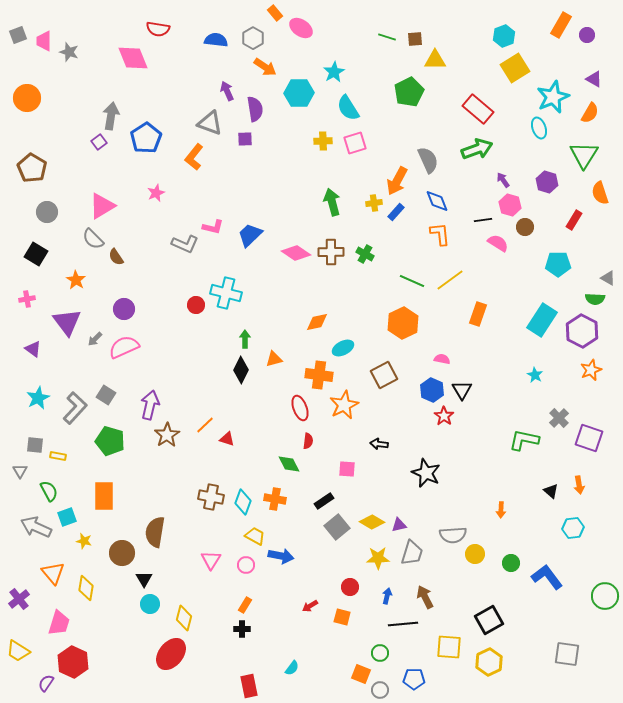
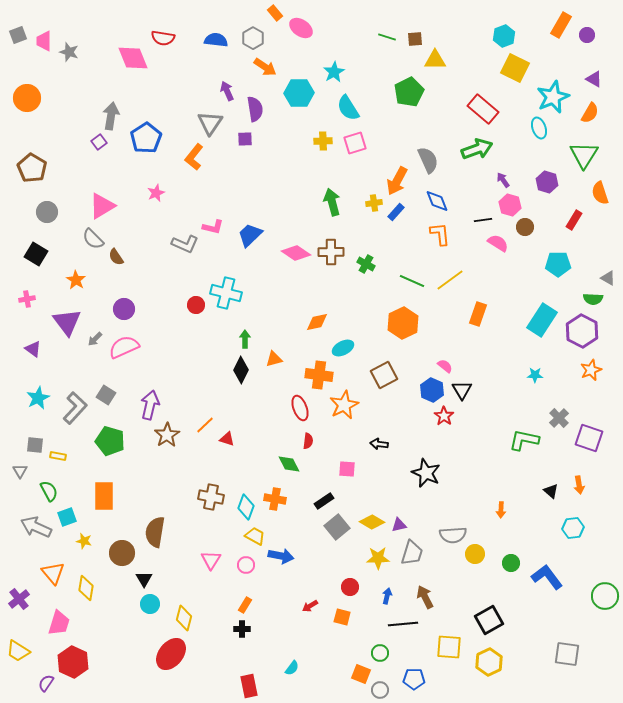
red semicircle at (158, 29): moved 5 px right, 9 px down
yellow square at (515, 68): rotated 32 degrees counterclockwise
red rectangle at (478, 109): moved 5 px right
gray triangle at (210, 123): rotated 44 degrees clockwise
green cross at (365, 254): moved 1 px right, 10 px down
green semicircle at (595, 299): moved 2 px left
pink semicircle at (442, 359): moved 3 px right, 7 px down; rotated 28 degrees clockwise
cyan star at (535, 375): rotated 28 degrees counterclockwise
cyan diamond at (243, 502): moved 3 px right, 5 px down
